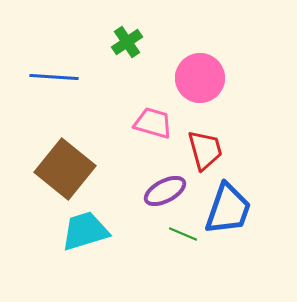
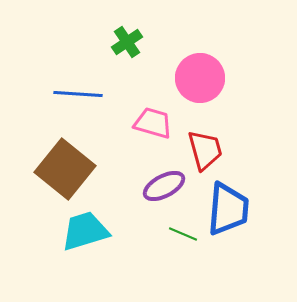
blue line: moved 24 px right, 17 px down
purple ellipse: moved 1 px left, 5 px up
blue trapezoid: rotated 14 degrees counterclockwise
